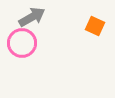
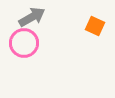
pink circle: moved 2 px right
